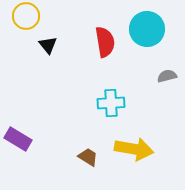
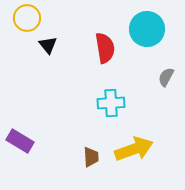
yellow circle: moved 1 px right, 2 px down
red semicircle: moved 6 px down
gray semicircle: moved 1 px left, 1 px down; rotated 48 degrees counterclockwise
purple rectangle: moved 2 px right, 2 px down
yellow arrow: rotated 30 degrees counterclockwise
brown trapezoid: moved 3 px right; rotated 55 degrees clockwise
